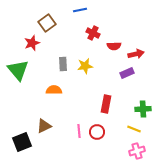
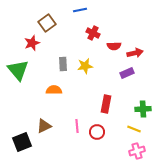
red arrow: moved 1 px left, 1 px up
pink line: moved 2 px left, 5 px up
